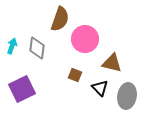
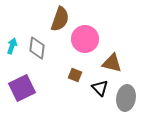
purple square: moved 1 px up
gray ellipse: moved 1 px left, 2 px down
